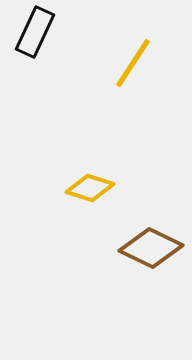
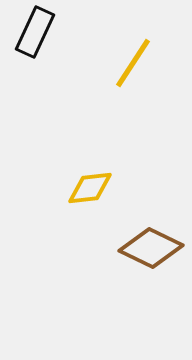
yellow diamond: rotated 24 degrees counterclockwise
